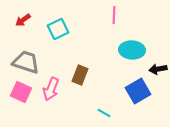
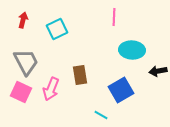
pink line: moved 2 px down
red arrow: rotated 140 degrees clockwise
cyan square: moved 1 px left
gray trapezoid: rotated 44 degrees clockwise
black arrow: moved 2 px down
brown rectangle: rotated 30 degrees counterclockwise
blue square: moved 17 px left, 1 px up
cyan line: moved 3 px left, 2 px down
